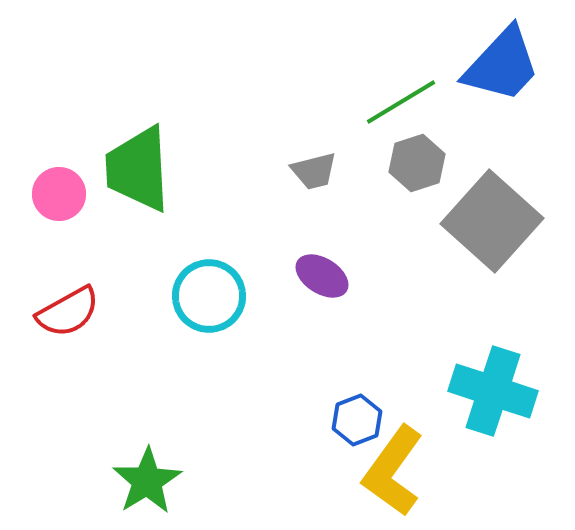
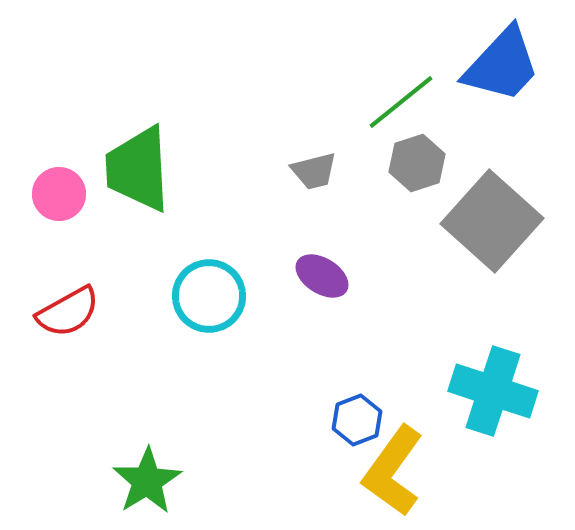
green line: rotated 8 degrees counterclockwise
